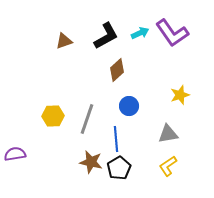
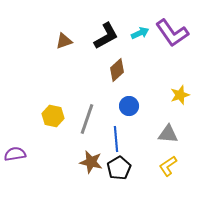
yellow hexagon: rotated 15 degrees clockwise
gray triangle: rotated 15 degrees clockwise
